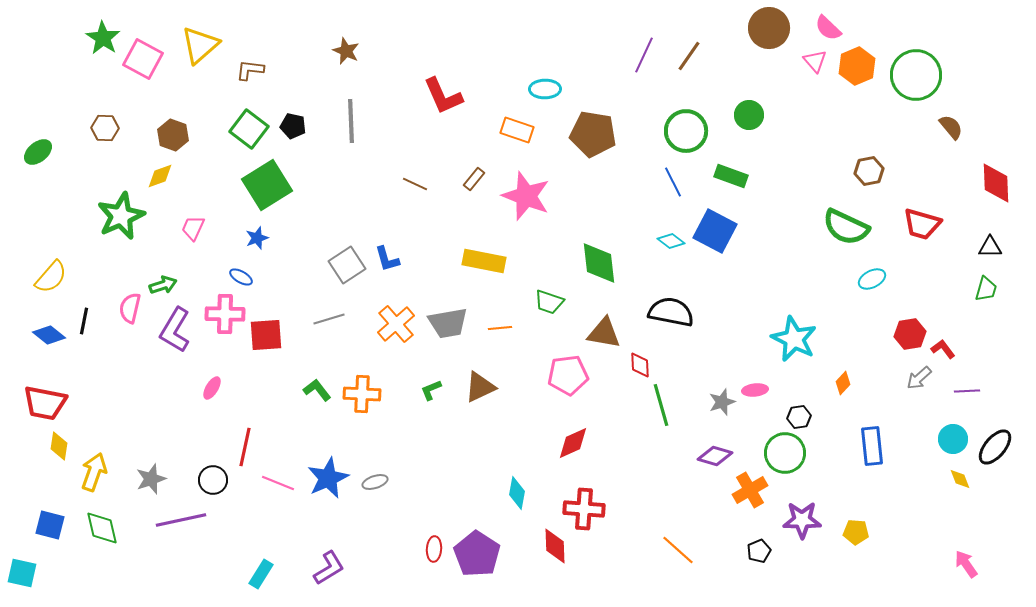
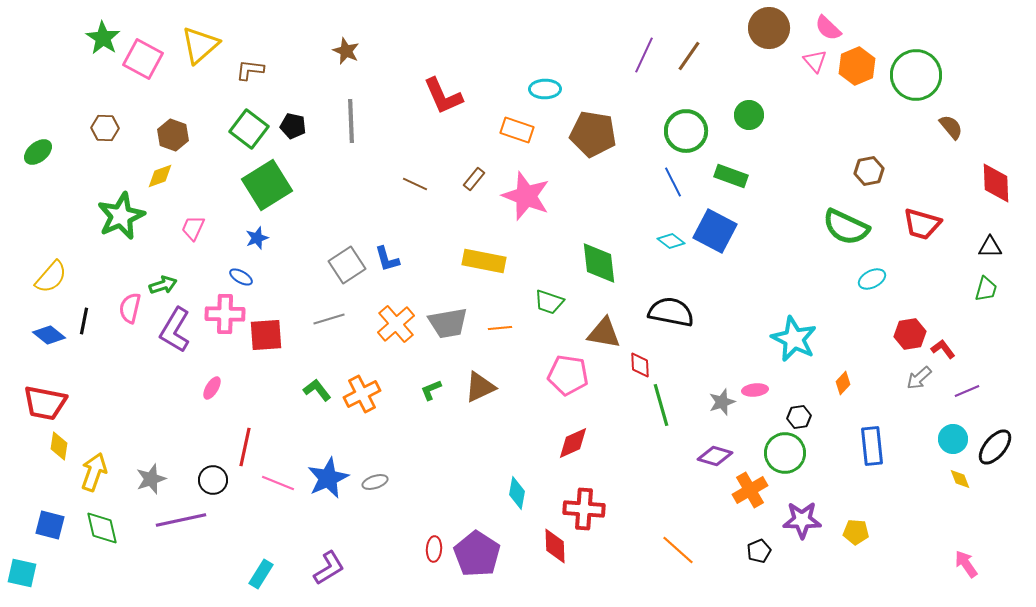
pink pentagon at (568, 375): rotated 15 degrees clockwise
purple line at (967, 391): rotated 20 degrees counterclockwise
orange cross at (362, 394): rotated 30 degrees counterclockwise
